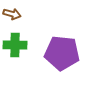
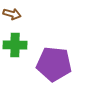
purple pentagon: moved 8 px left, 11 px down
